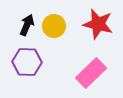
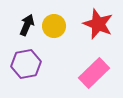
red star: rotated 8 degrees clockwise
purple hexagon: moved 1 px left, 2 px down; rotated 12 degrees counterclockwise
pink rectangle: moved 3 px right
